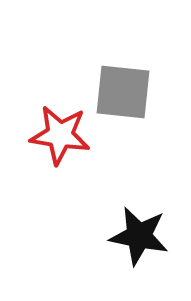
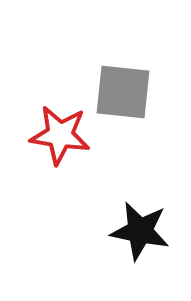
black star: moved 1 px right, 5 px up
